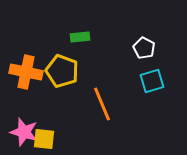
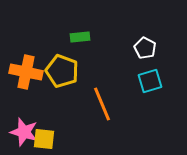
white pentagon: moved 1 px right
cyan square: moved 2 px left
